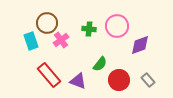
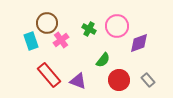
green cross: rotated 24 degrees clockwise
purple diamond: moved 1 px left, 2 px up
green semicircle: moved 3 px right, 4 px up
